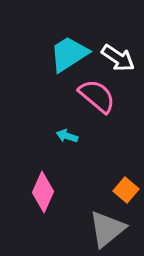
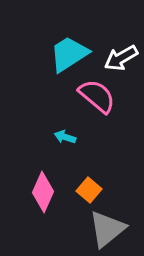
white arrow: moved 3 px right; rotated 116 degrees clockwise
cyan arrow: moved 2 px left, 1 px down
orange square: moved 37 px left
